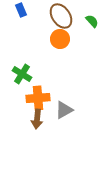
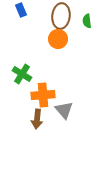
brown ellipse: rotated 40 degrees clockwise
green semicircle: moved 5 px left; rotated 144 degrees counterclockwise
orange circle: moved 2 px left
orange cross: moved 5 px right, 3 px up
gray triangle: rotated 42 degrees counterclockwise
